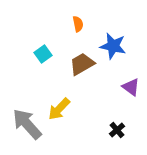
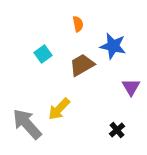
brown trapezoid: moved 1 px down
purple triangle: rotated 24 degrees clockwise
